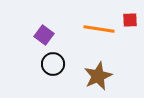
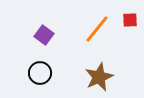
orange line: moved 2 px left; rotated 60 degrees counterclockwise
black circle: moved 13 px left, 9 px down
brown star: moved 1 px right, 1 px down
